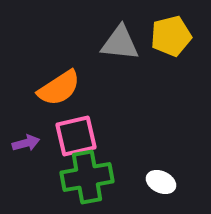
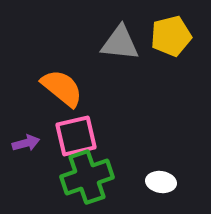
orange semicircle: moved 3 px right; rotated 108 degrees counterclockwise
green cross: rotated 9 degrees counterclockwise
white ellipse: rotated 16 degrees counterclockwise
